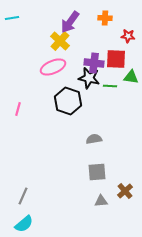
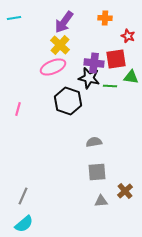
cyan line: moved 2 px right
purple arrow: moved 6 px left
red star: rotated 16 degrees clockwise
yellow cross: moved 4 px down
red square: rotated 10 degrees counterclockwise
gray semicircle: moved 3 px down
